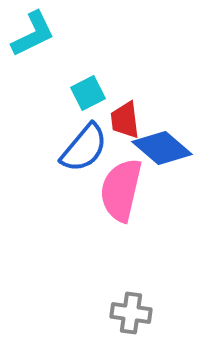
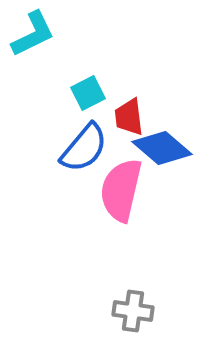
red trapezoid: moved 4 px right, 3 px up
gray cross: moved 2 px right, 2 px up
